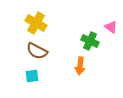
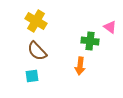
yellow cross: moved 2 px up
pink triangle: moved 1 px left
green cross: rotated 18 degrees counterclockwise
brown semicircle: rotated 20 degrees clockwise
